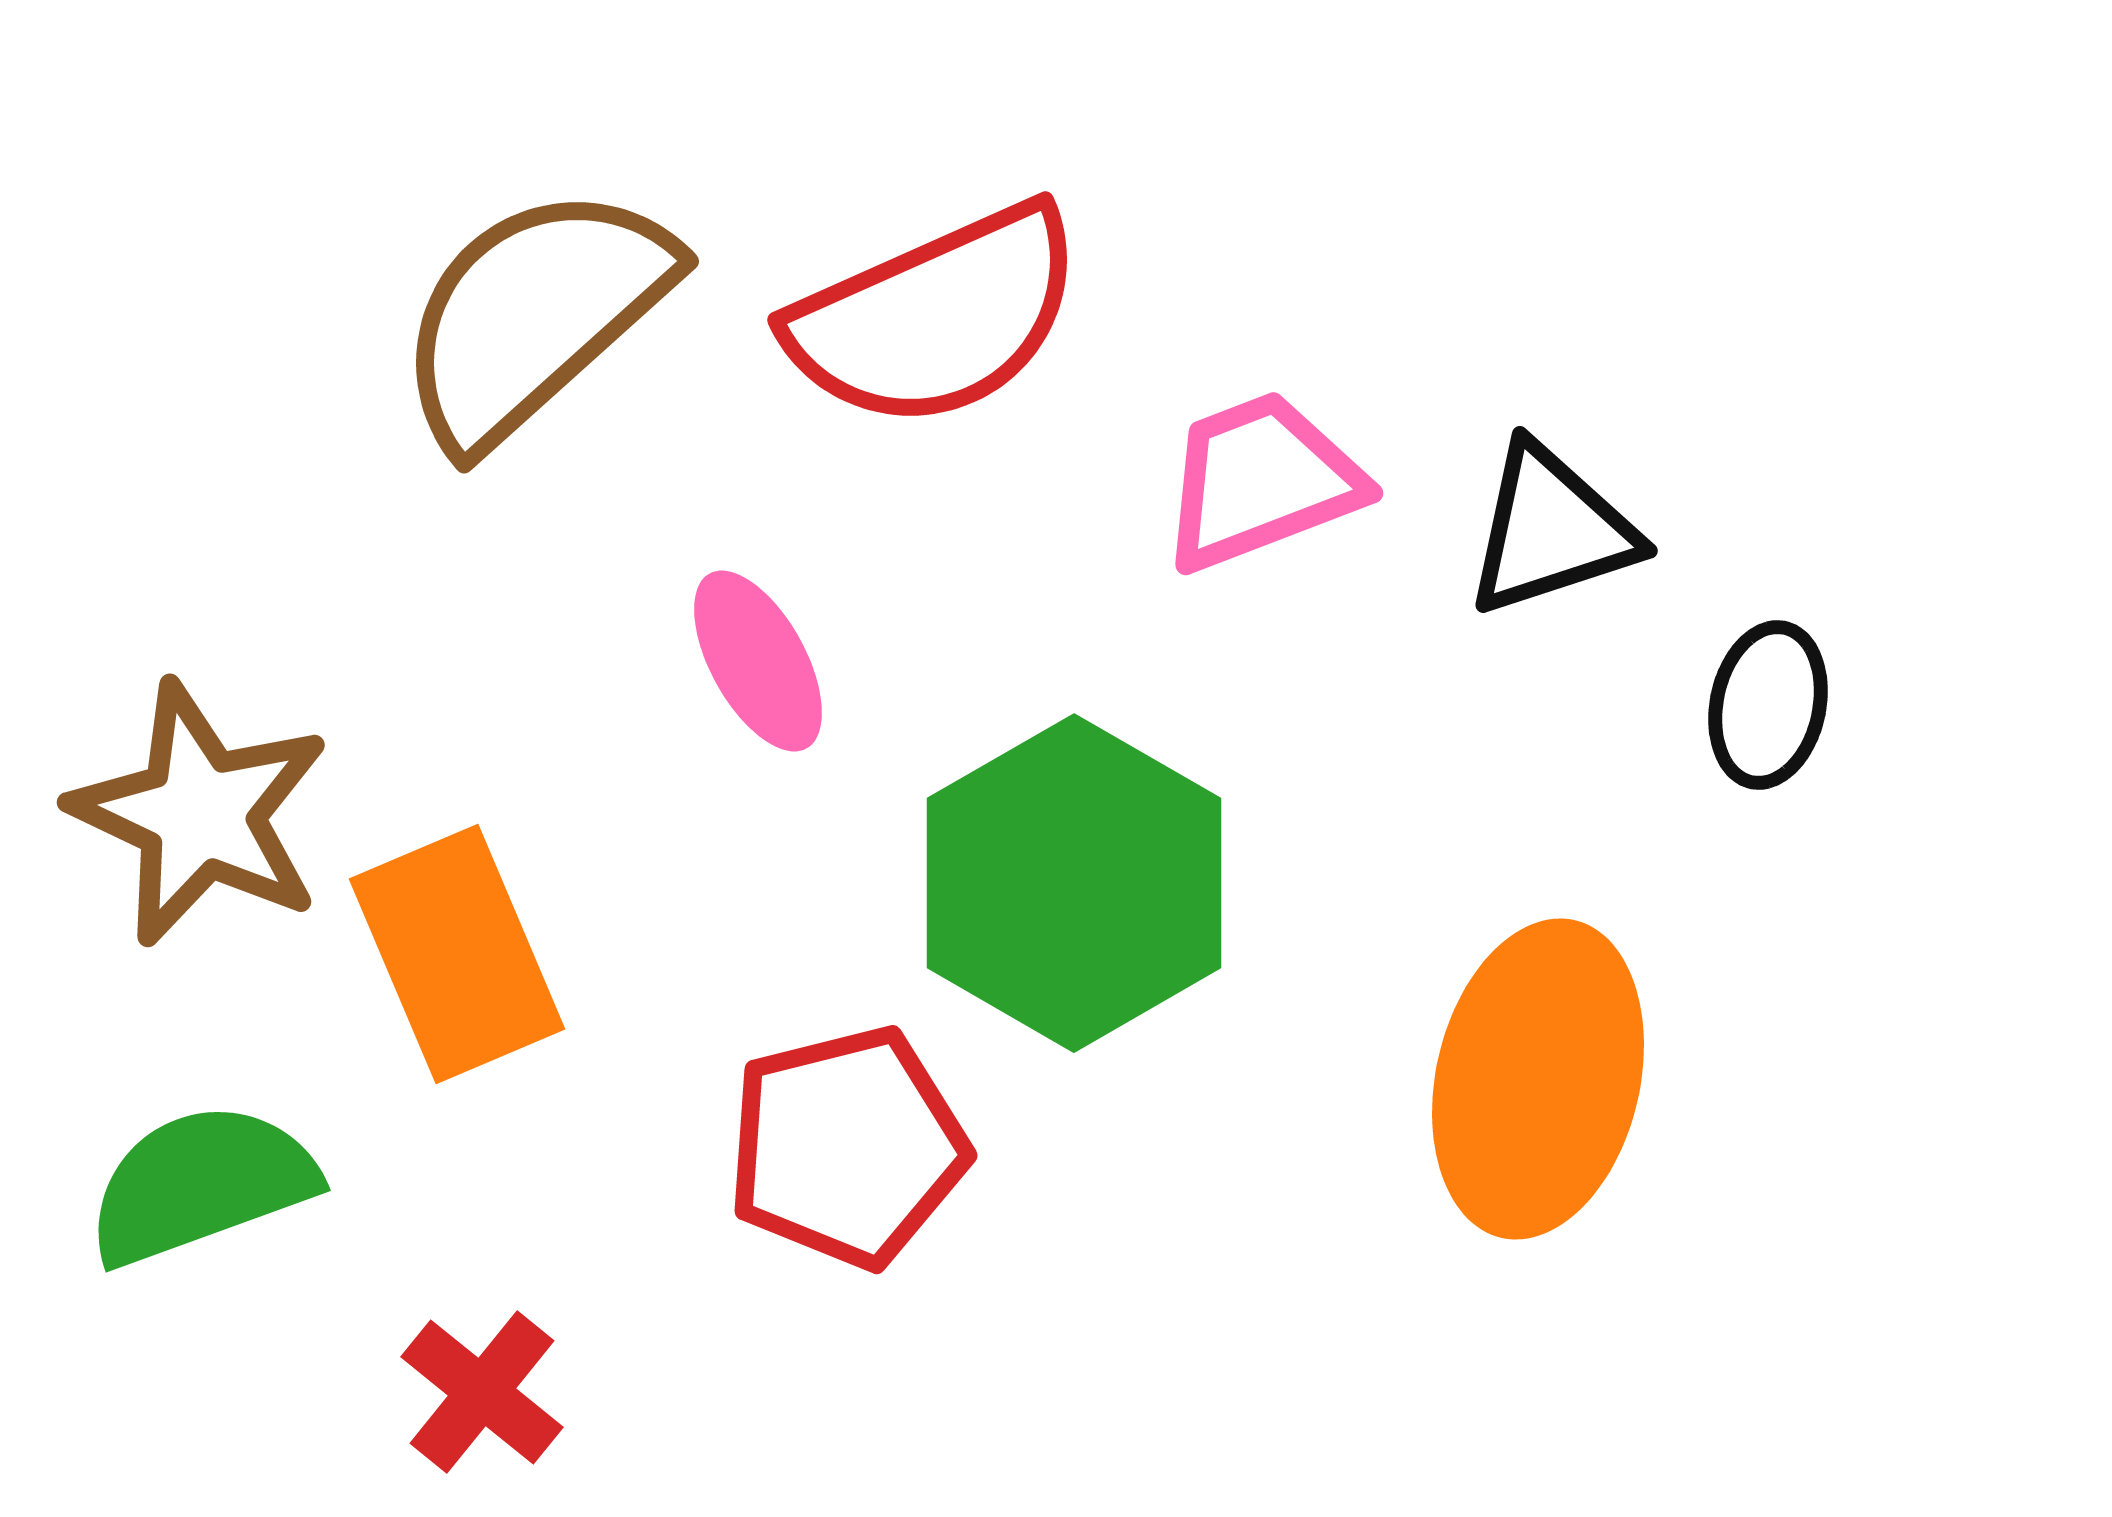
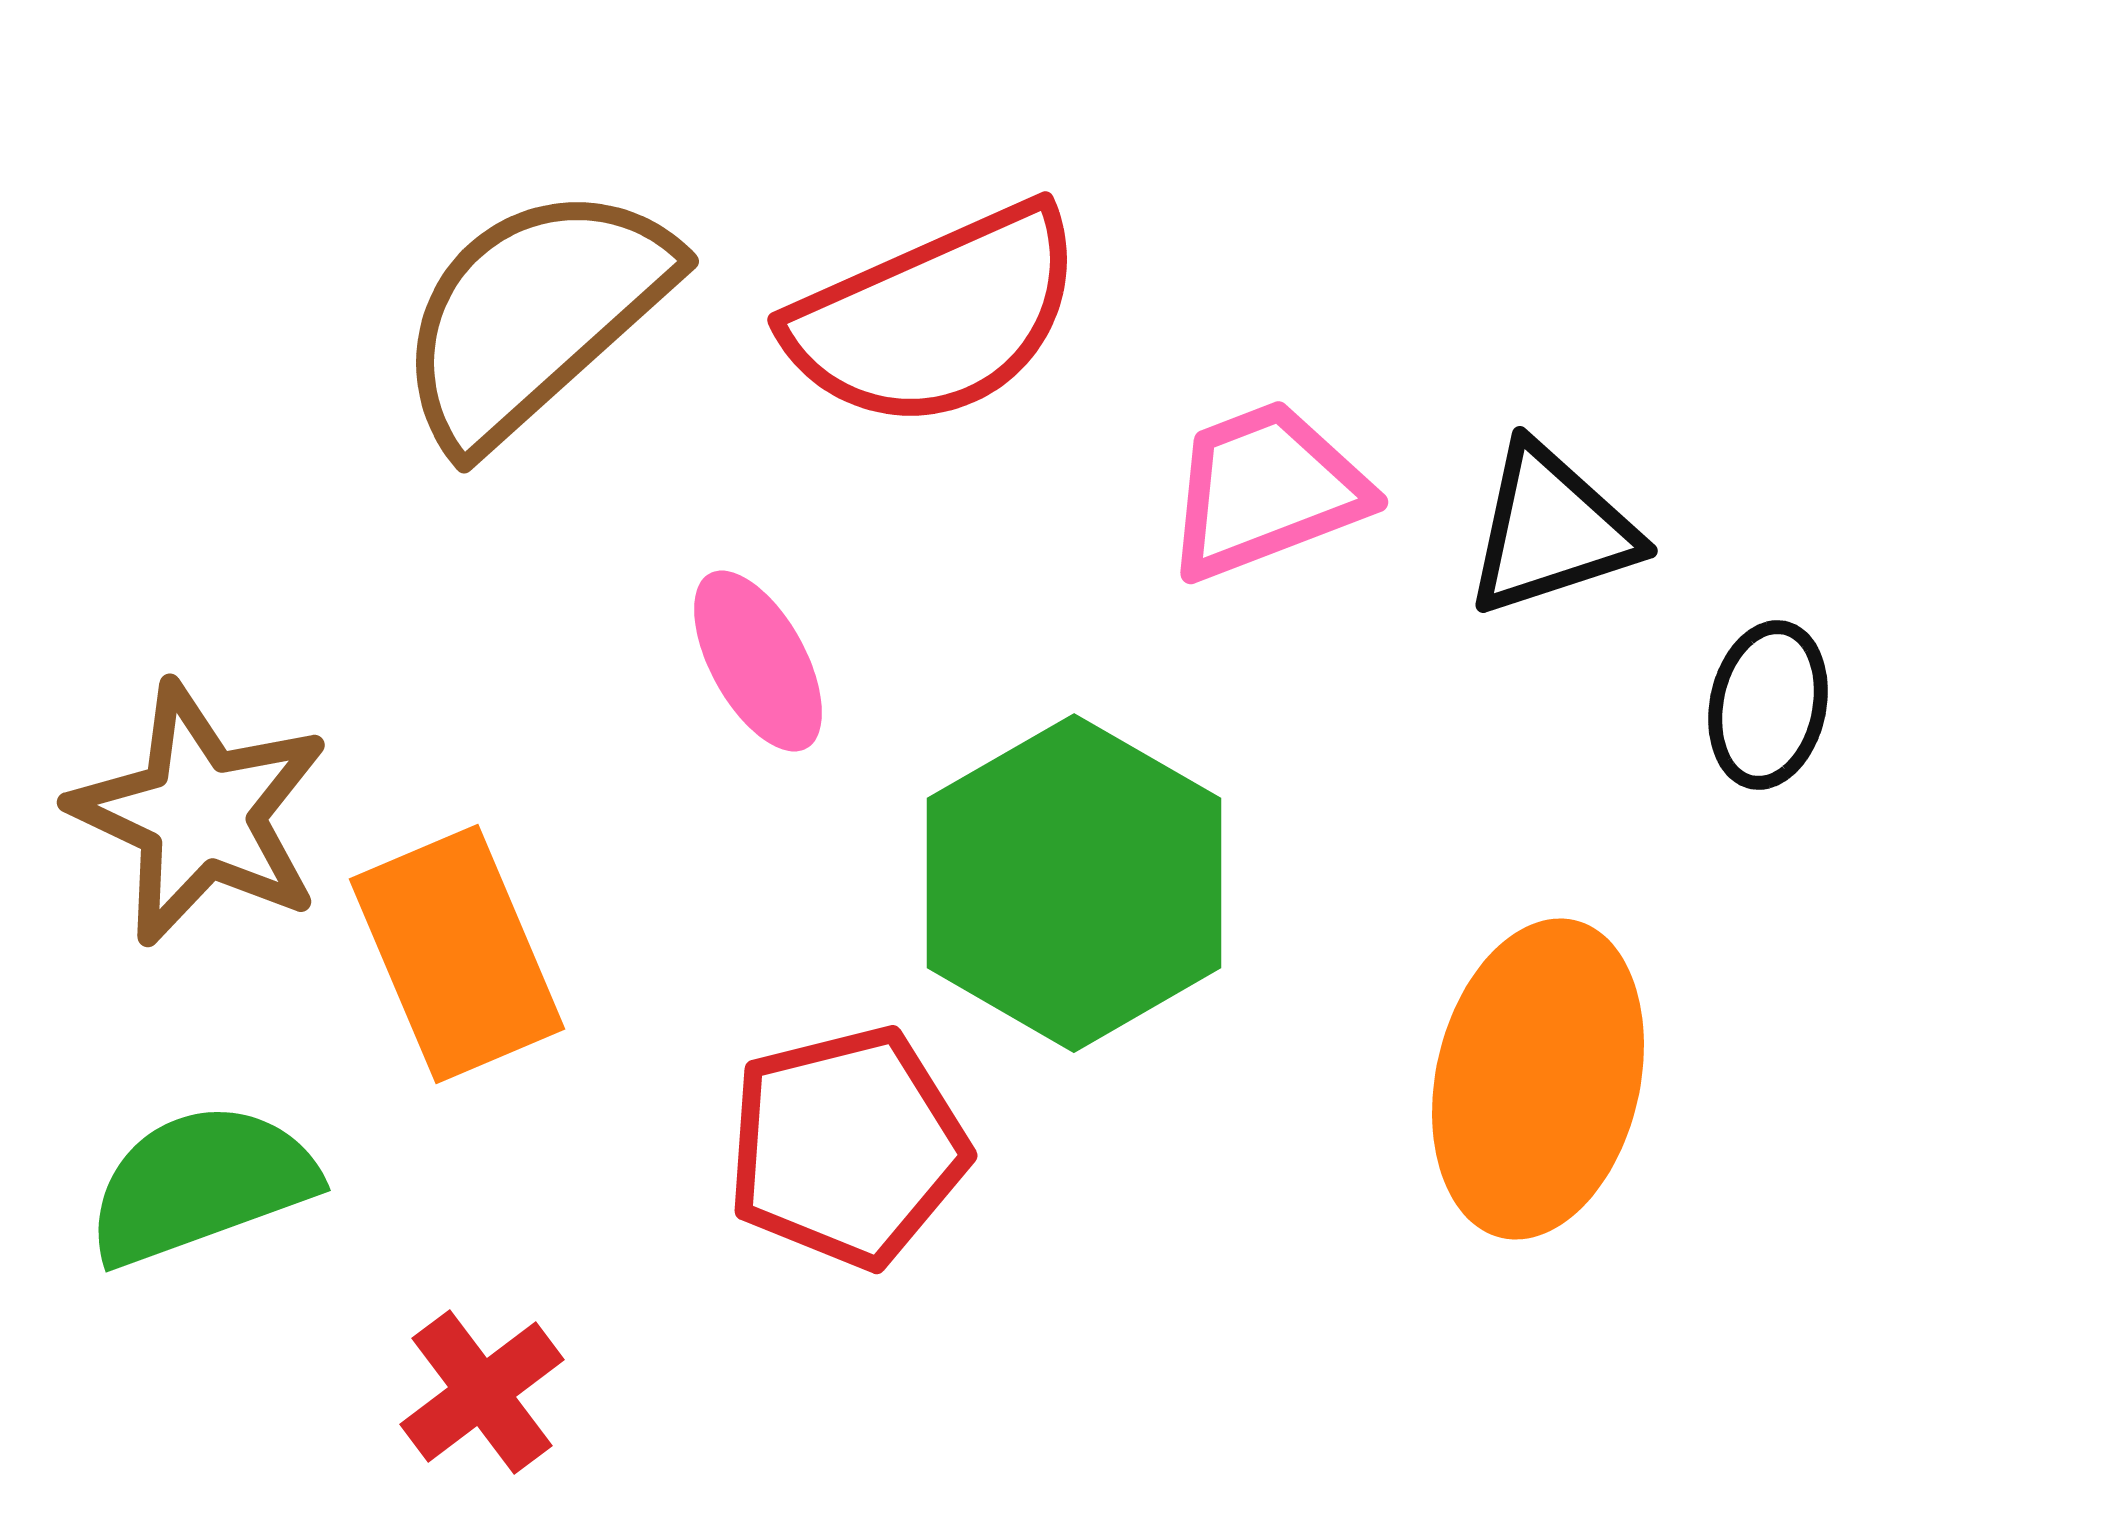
pink trapezoid: moved 5 px right, 9 px down
red cross: rotated 14 degrees clockwise
